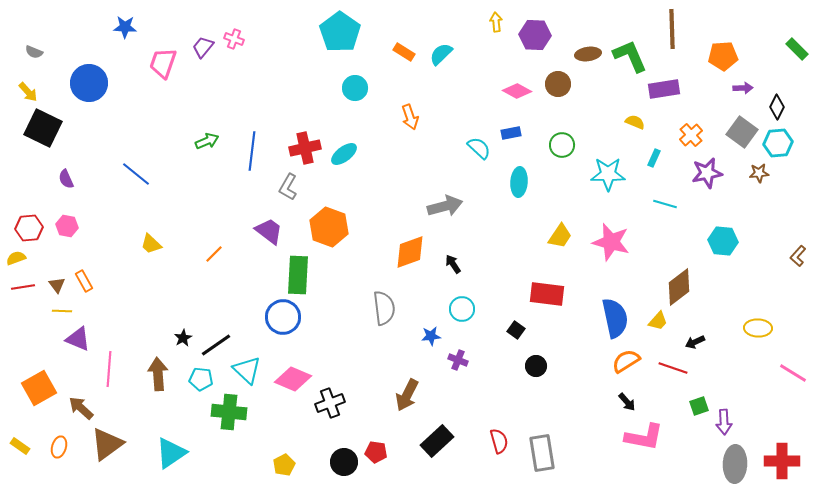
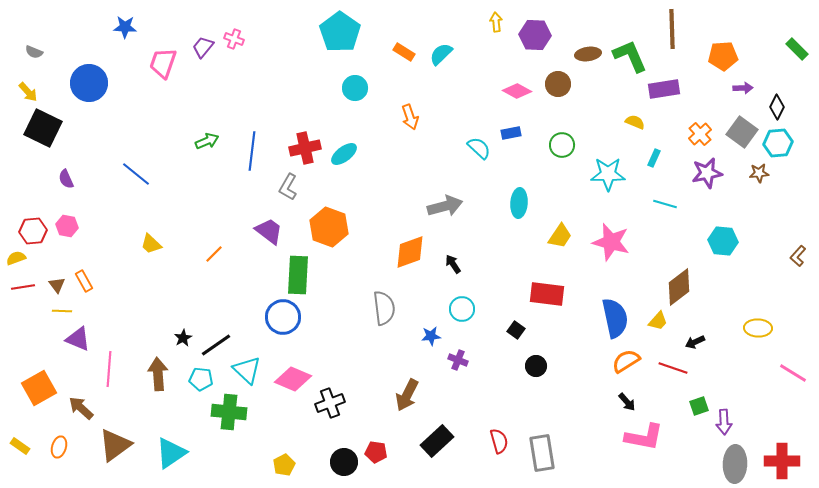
orange cross at (691, 135): moved 9 px right, 1 px up
cyan ellipse at (519, 182): moved 21 px down
red hexagon at (29, 228): moved 4 px right, 3 px down
brown triangle at (107, 444): moved 8 px right, 1 px down
